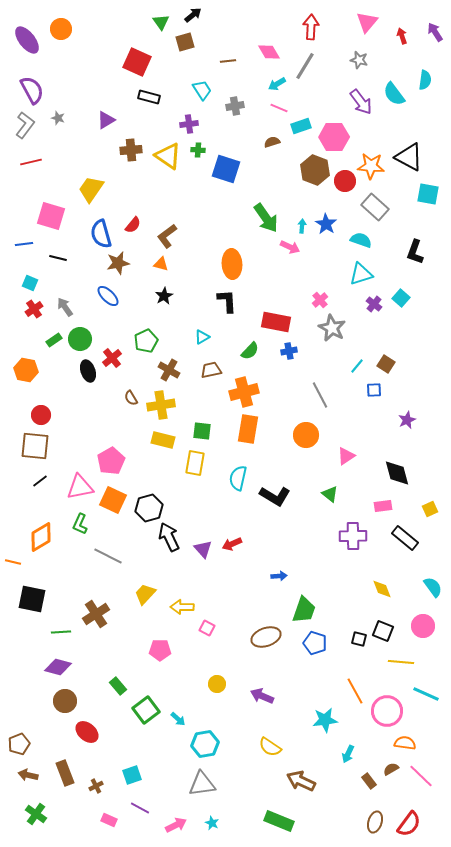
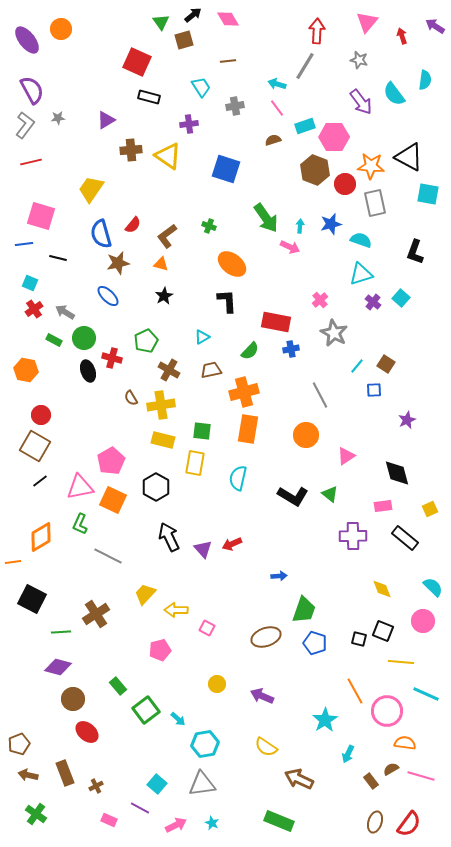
red arrow at (311, 27): moved 6 px right, 4 px down
purple arrow at (435, 32): moved 6 px up; rotated 24 degrees counterclockwise
brown square at (185, 42): moved 1 px left, 2 px up
pink diamond at (269, 52): moved 41 px left, 33 px up
cyan arrow at (277, 84): rotated 48 degrees clockwise
cyan trapezoid at (202, 90): moved 1 px left, 3 px up
pink line at (279, 108): moved 2 px left; rotated 30 degrees clockwise
gray star at (58, 118): rotated 24 degrees counterclockwise
cyan rectangle at (301, 126): moved 4 px right
brown semicircle at (272, 142): moved 1 px right, 2 px up
green cross at (198, 150): moved 11 px right, 76 px down; rotated 16 degrees clockwise
red circle at (345, 181): moved 3 px down
gray rectangle at (375, 207): moved 4 px up; rotated 36 degrees clockwise
pink square at (51, 216): moved 10 px left
blue star at (326, 224): moved 5 px right; rotated 25 degrees clockwise
cyan arrow at (302, 226): moved 2 px left
orange ellipse at (232, 264): rotated 48 degrees counterclockwise
purple cross at (374, 304): moved 1 px left, 2 px up
gray arrow at (65, 307): moved 5 px down; rotated 24 degrees counterclockwise
gray star at (332, 328): moved 2 px right, 5 px down
green circle at (80, 339): moved 4 px right, 1 px up
green rectangle at (54, 340): rotated 63 degrees clockwise
blue cross at (289, 351): moved 2 px right, 2 px up
red cross at (112, 358): rotated 36 degrees counterclockwise
brown square at (35, 446): rotated 24 degrees clockwise
black L-shape at (275, 496): moved 18 px right
black hexagon at (149, 508): moved 7 px right, 21 px up; rotated 16 degrees counterclockwise
orange line at (13, 562): rotated 21 degrees counterclockwise
cyan semicircle at (433, 587): rotated 10 degrees counterclockwise
black square at (32, 599): rotated 16 degrees clockwise
yellow arrow at (182, 607): moved 6 px left, 3 px down
pink circle at (423, 626): moved 5 px up
pink pentagon at (160, 650): rotated 15 degrees counterclockwise
brown circle at (65, 701): moved 8 px right, 2 px up
cyan star at (325, 720): rotated 25 degrees counterclockwise
yellow semicircle at (270, 747): moved 4 px left
cyan square at (132, 775): moved 25 px right, 9 px down; rotated 30 degrees counterclockwise
pink line at (421, 776): rotated 28 degrees counterclockwise
brown arrow at (301, 781): moved 2 px left, 2 px up
brown rectangle at (369, 781): moved 2 px right
